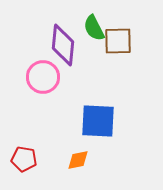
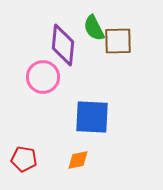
blue square: moved 6 px left, 4 px up
